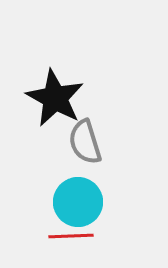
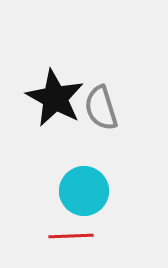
gray semicircle: moved 16 px right, 34 px up
cyan circle: moved 6 px right, 11 px up
